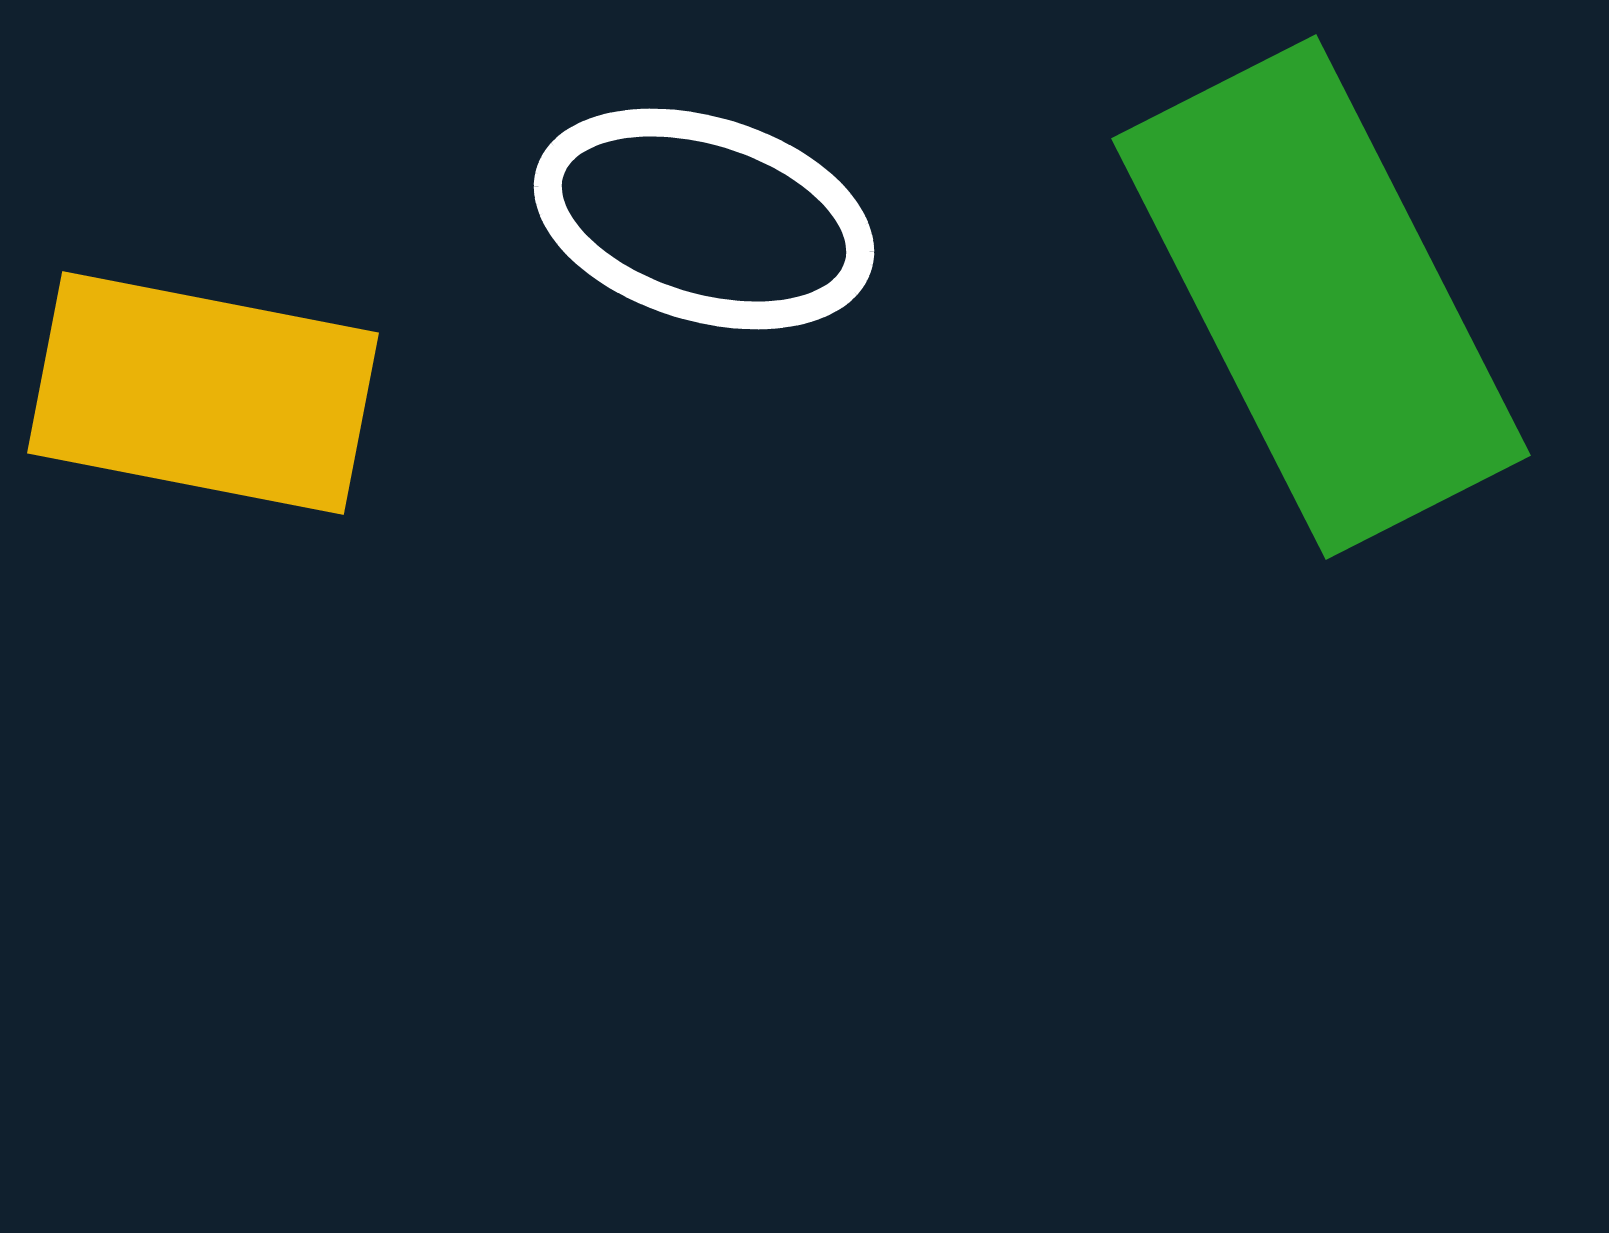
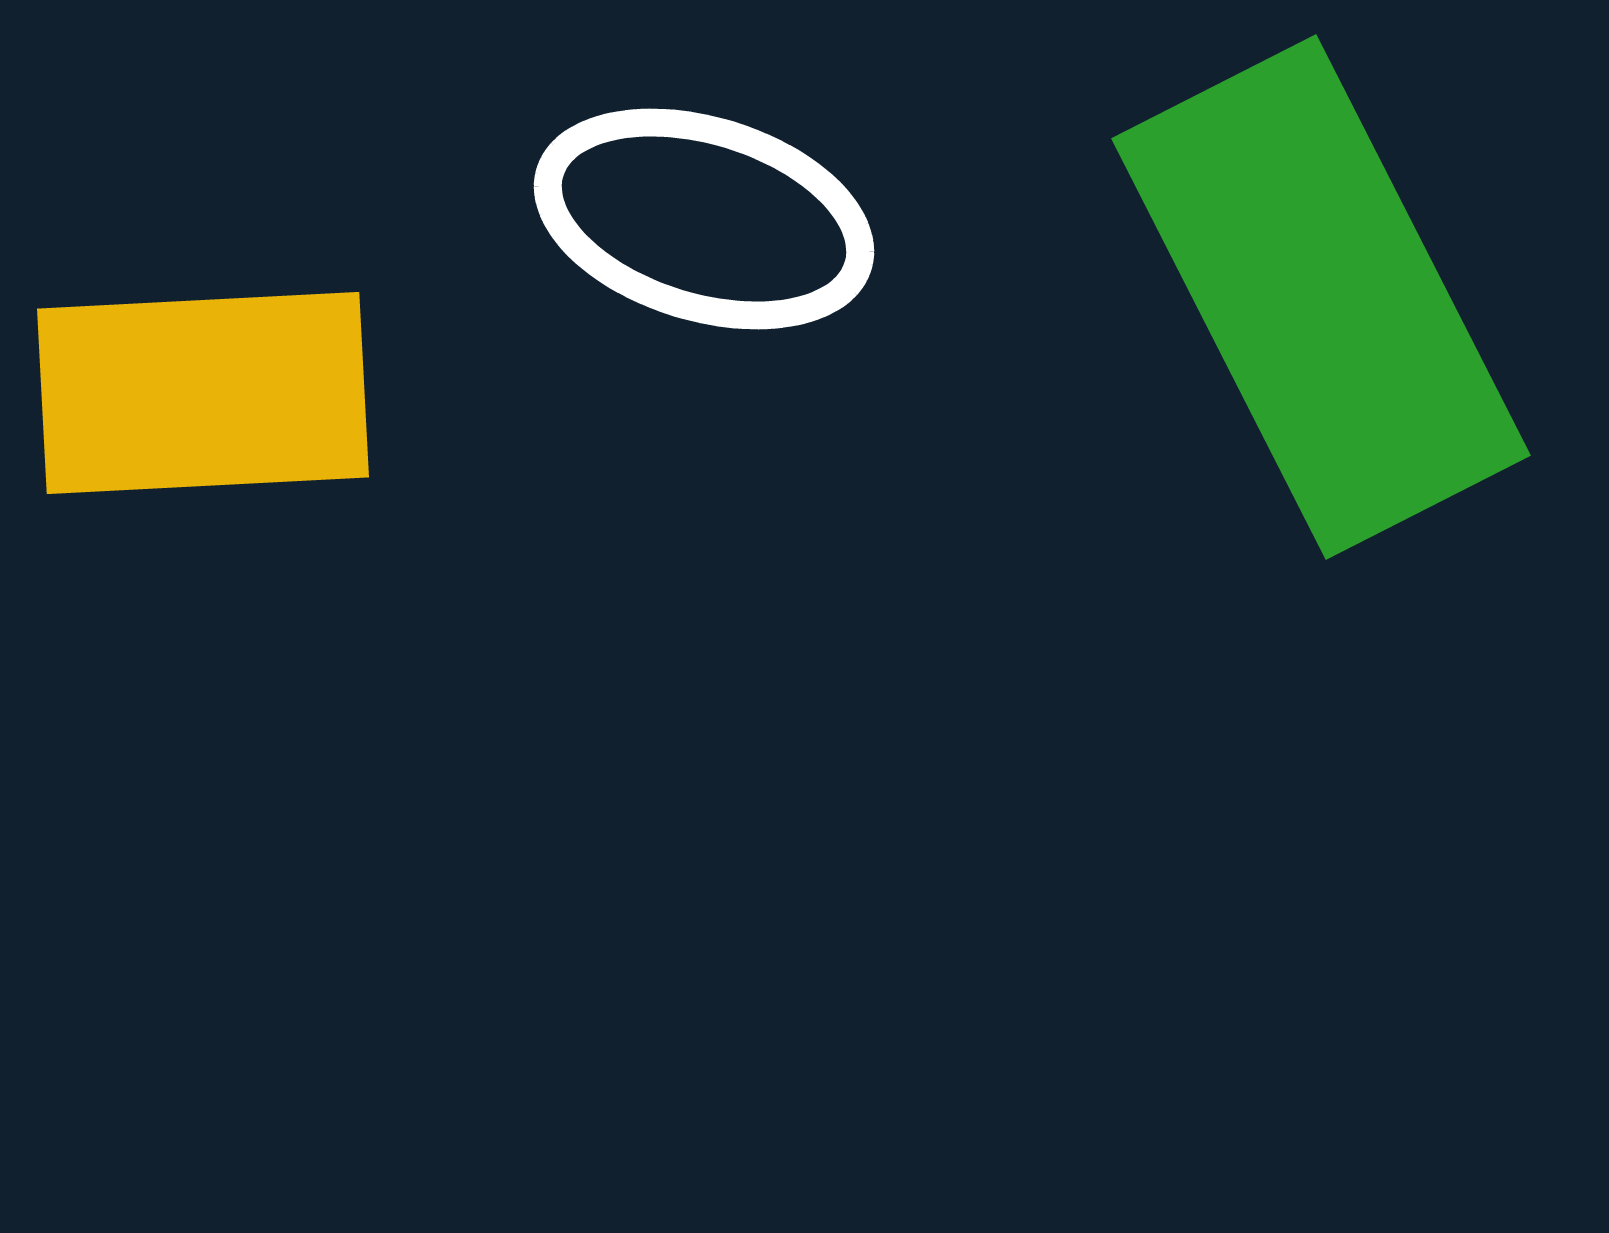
yellow rectangle: rotated 14 degrees counterclockwise
